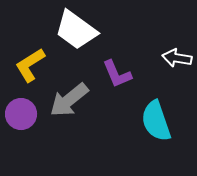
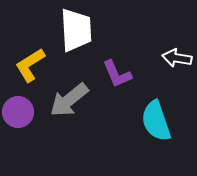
white trapezoid: rotated 129 degrees counterclockwise
purple circle: moved 3 px left, 2 px up
